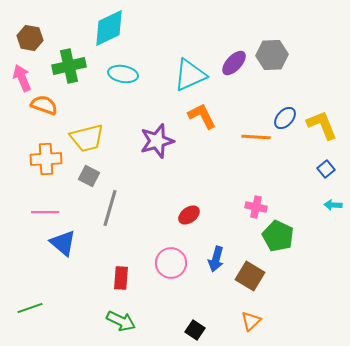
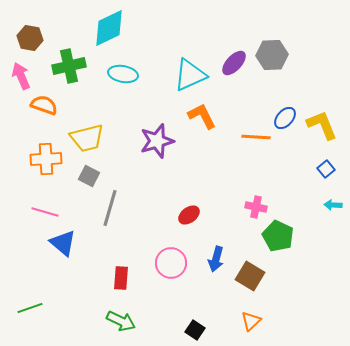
pink arrow: moved 1 px left, 2 px up
pink line: rotated 16 degrees clockwise
